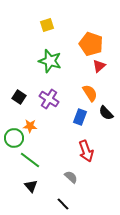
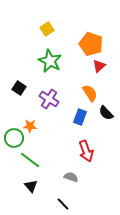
yellow square: moved 4 px down; rotated 16 degrees counterclockwise
green star: rotated 10 degrees clockwise
black square: moved 9 px up
gray semicircle: rotated 24 degrees counterclockwise
